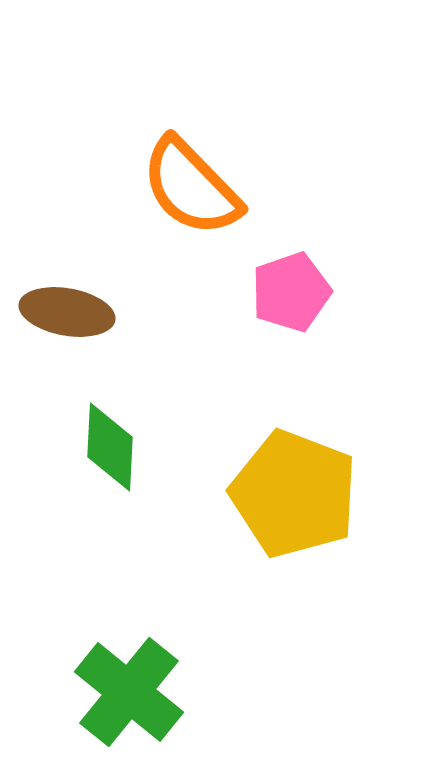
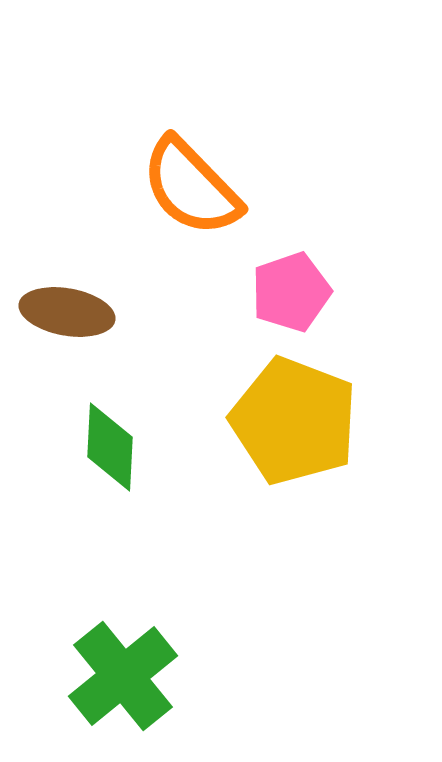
yellow pentagon: moved 73 px up
green cross: moved 6 px left, 16 px up; rotated 12 degrees clockwise
